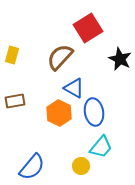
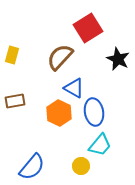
black star: moved 2 px left
cyan trapezoid: moved 1 px left, 2 px up
